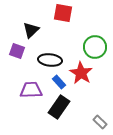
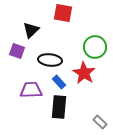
red star: moved 3 px right
black rectangle: rotated 30 degrees counterclockwise
